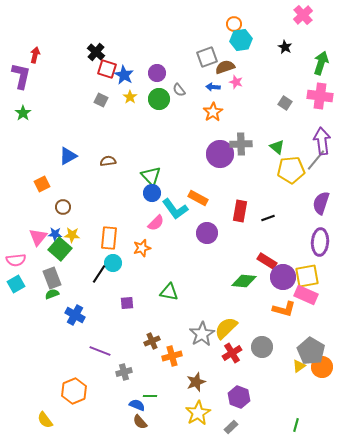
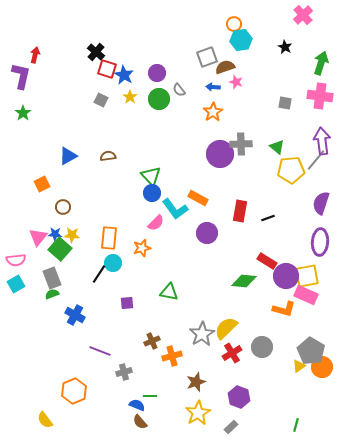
gray square at (285, 103): rotated 24 degrees counterclockwise
brown semicircle at (108, 161): moved 5 px up
purple circle at (283, 277): moved 3 px right, 1 px up
